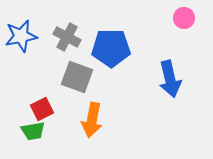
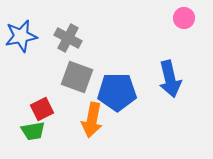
gray cross: moved 1 px right, 1 px down
blue pentagon: moved 6 px right, 44 px down
